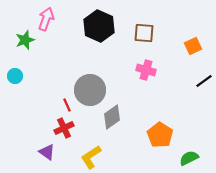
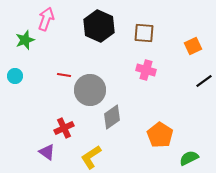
red line: moved 3 px left, 30 px up; rotated 56 degrees counterclockwise
